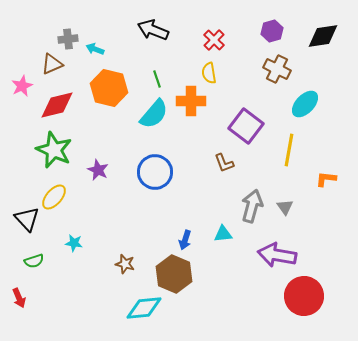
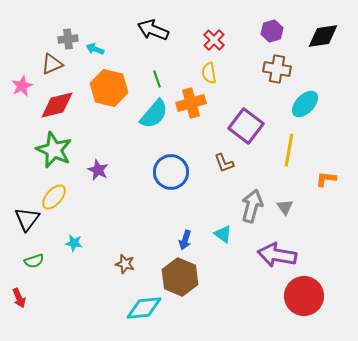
brown cross: rotated 16 degrees counterclockwise
orange cross: moved 2 px down; rotated 16 degrees counterclockwise
blue circle: moved 16 px right
black triangle: rotated 20 degrees clockwise
cyan triangle: rotated 42 degrees clockwise
brown hexagon: moved 6 px right, 3 px down
